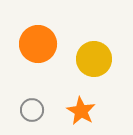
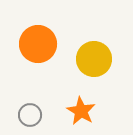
gray circle: moved 2 px left, 5 px down
